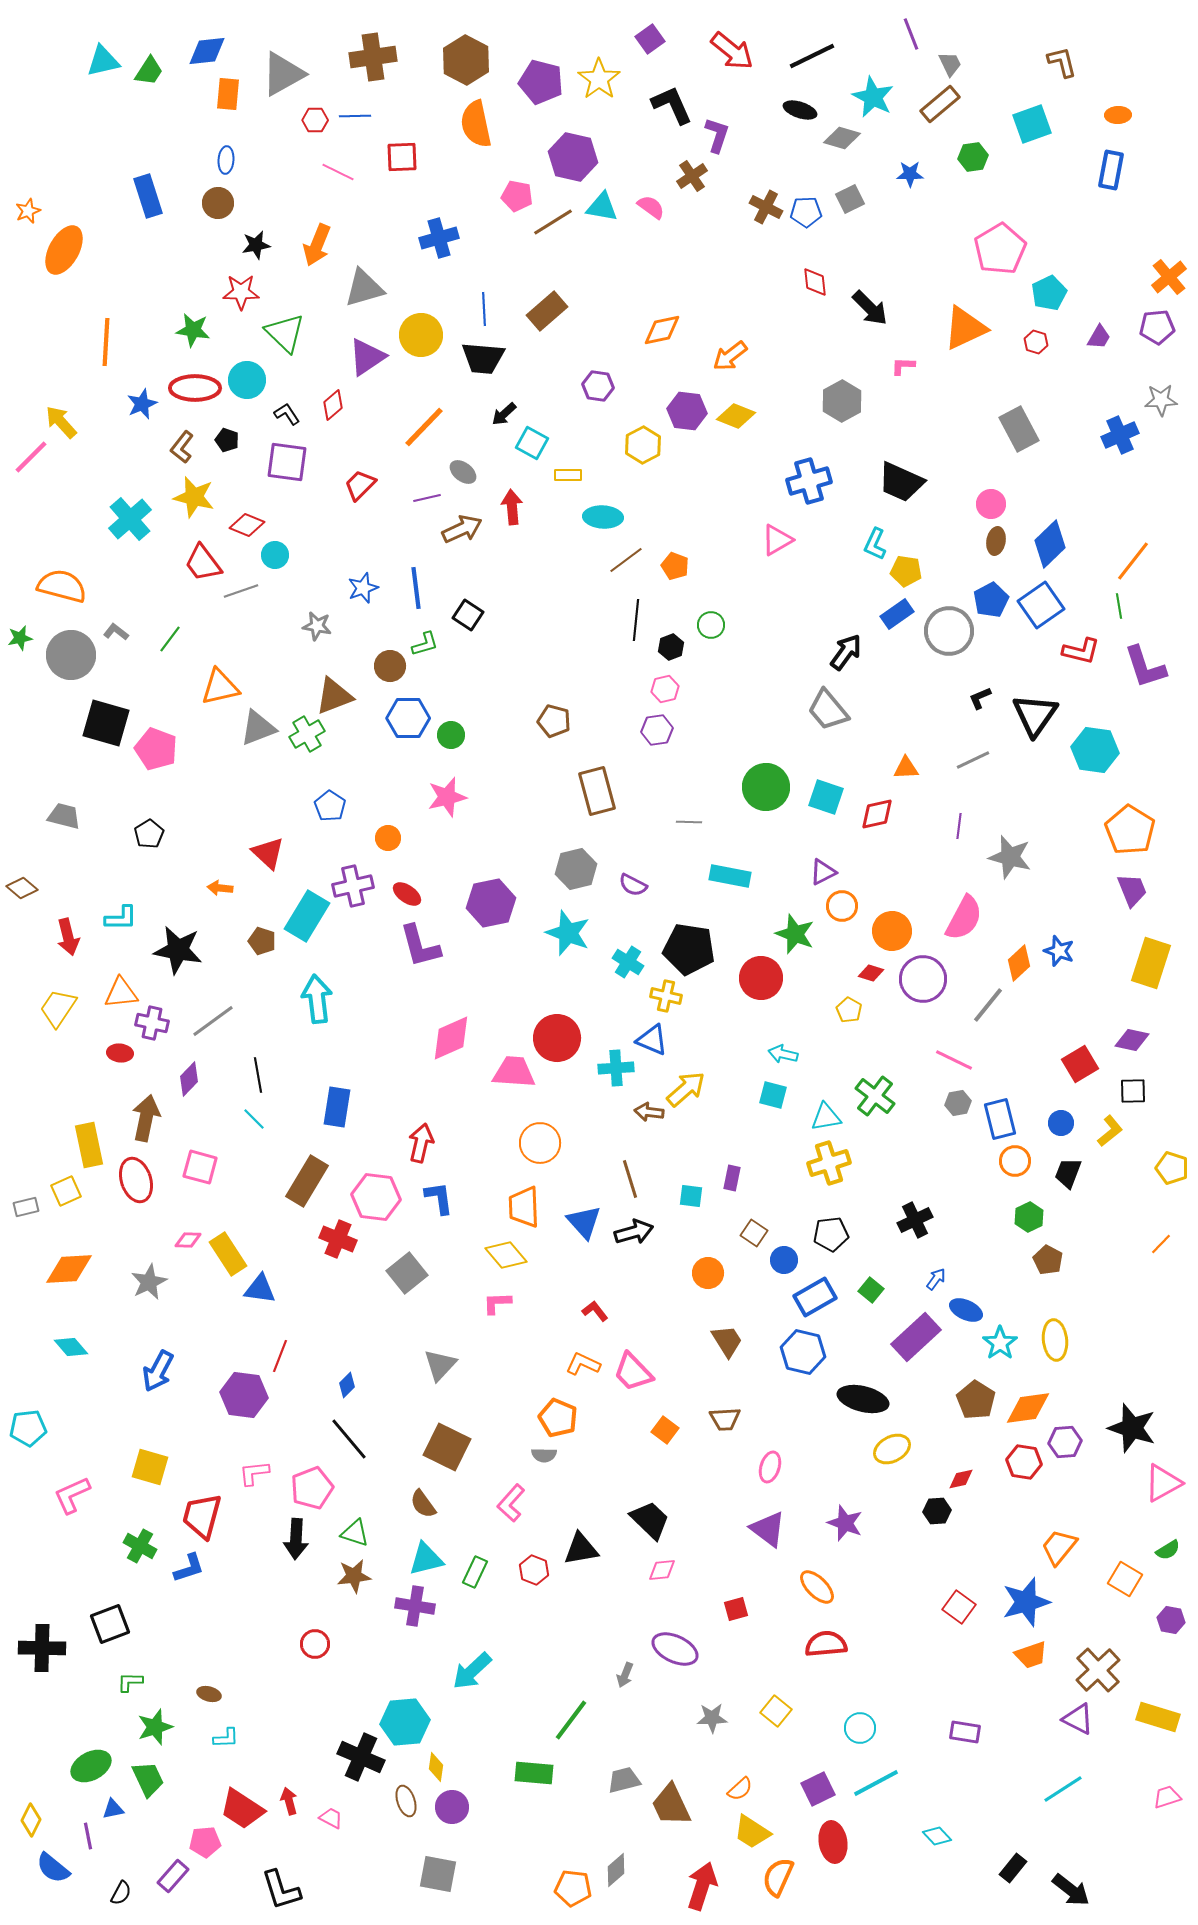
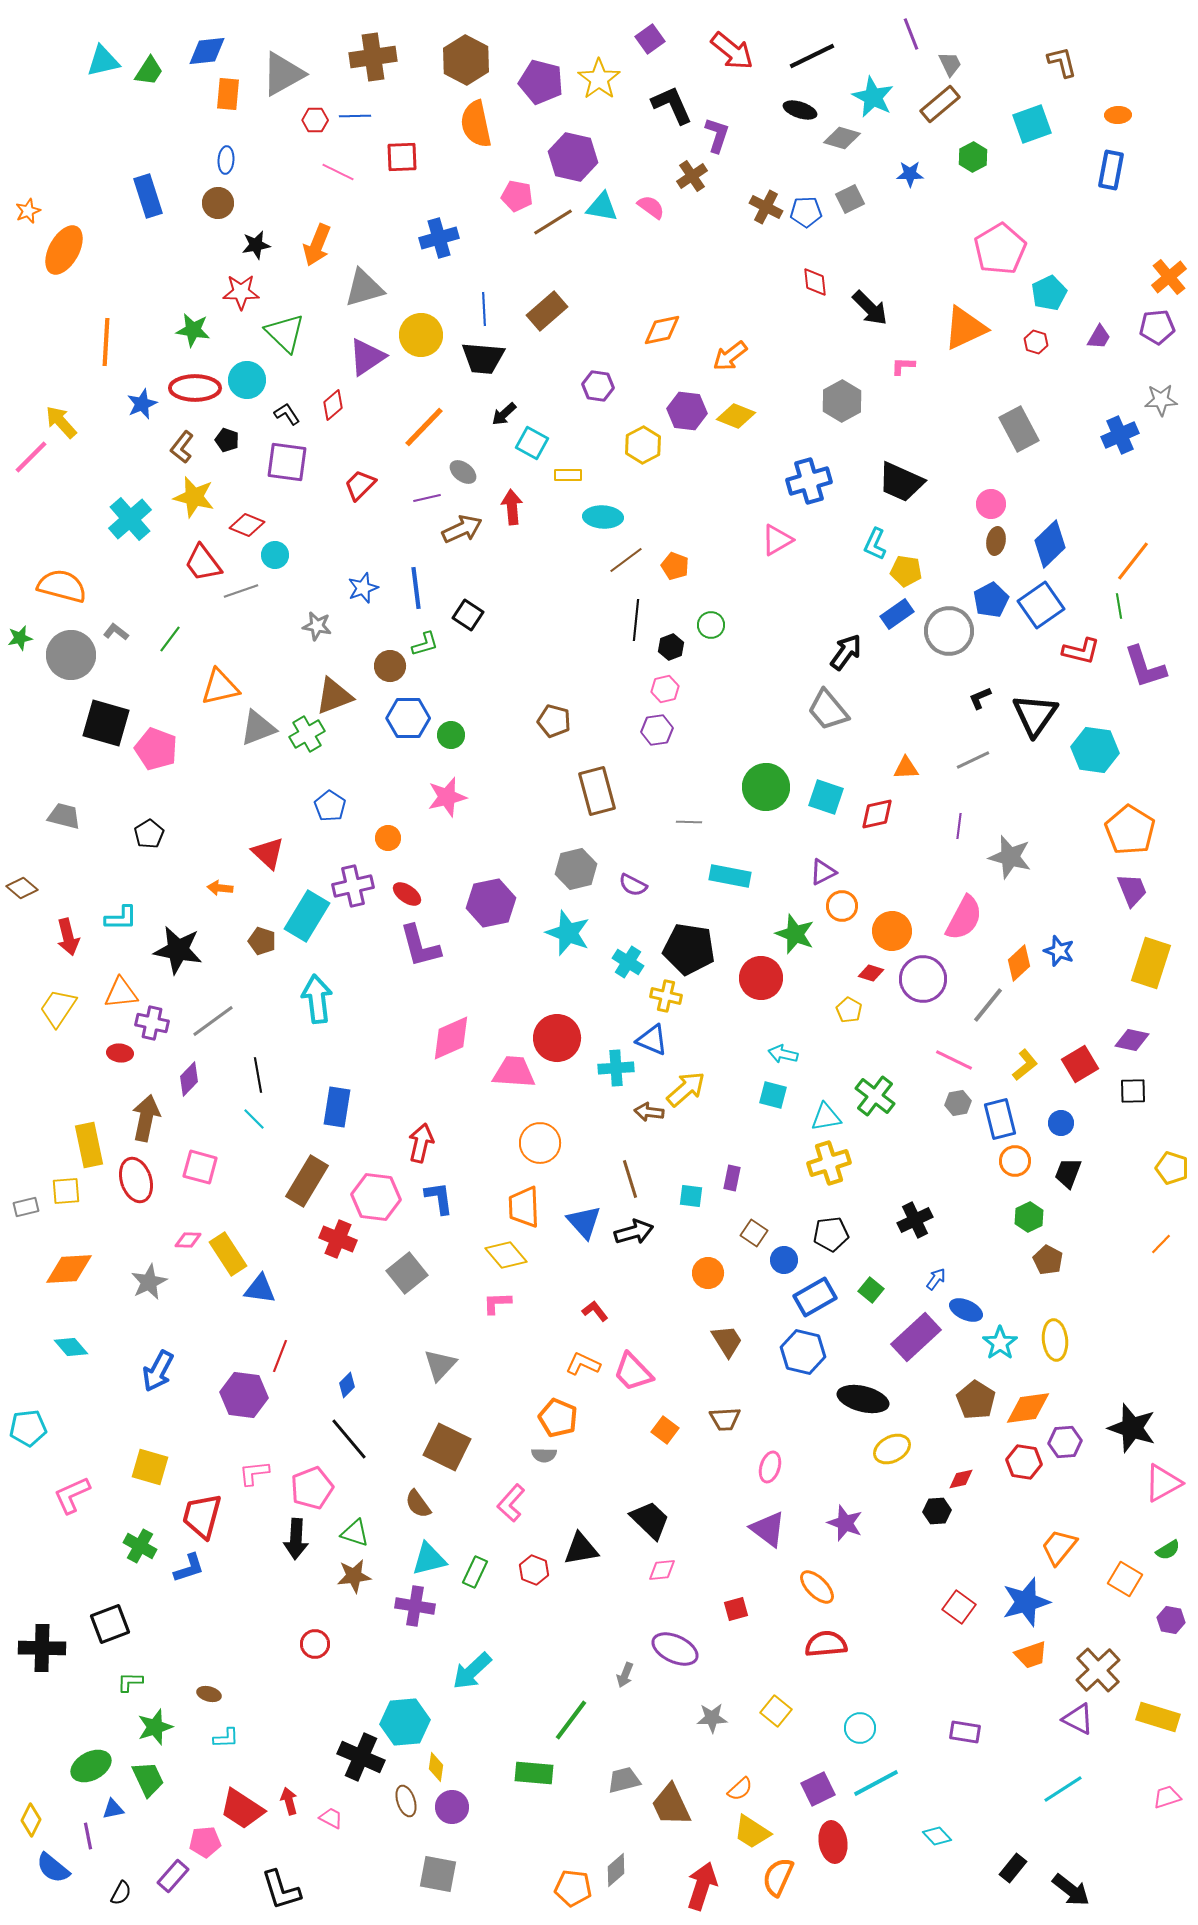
green hexagon at (973, 157): rotated 20 degrees counterclockwise
yellow L-shape at (1110, 1131): moved 85 px left, 66 px up
yellow square at (66, 1191): rotated 20 degrees clockwise
brown semicircle at (423, 1504): moved 5 px left
cyan triangle at (426, 1559): moved 3 px right
